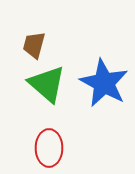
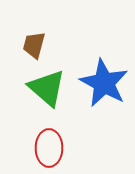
green triangle: moved 4 px down
